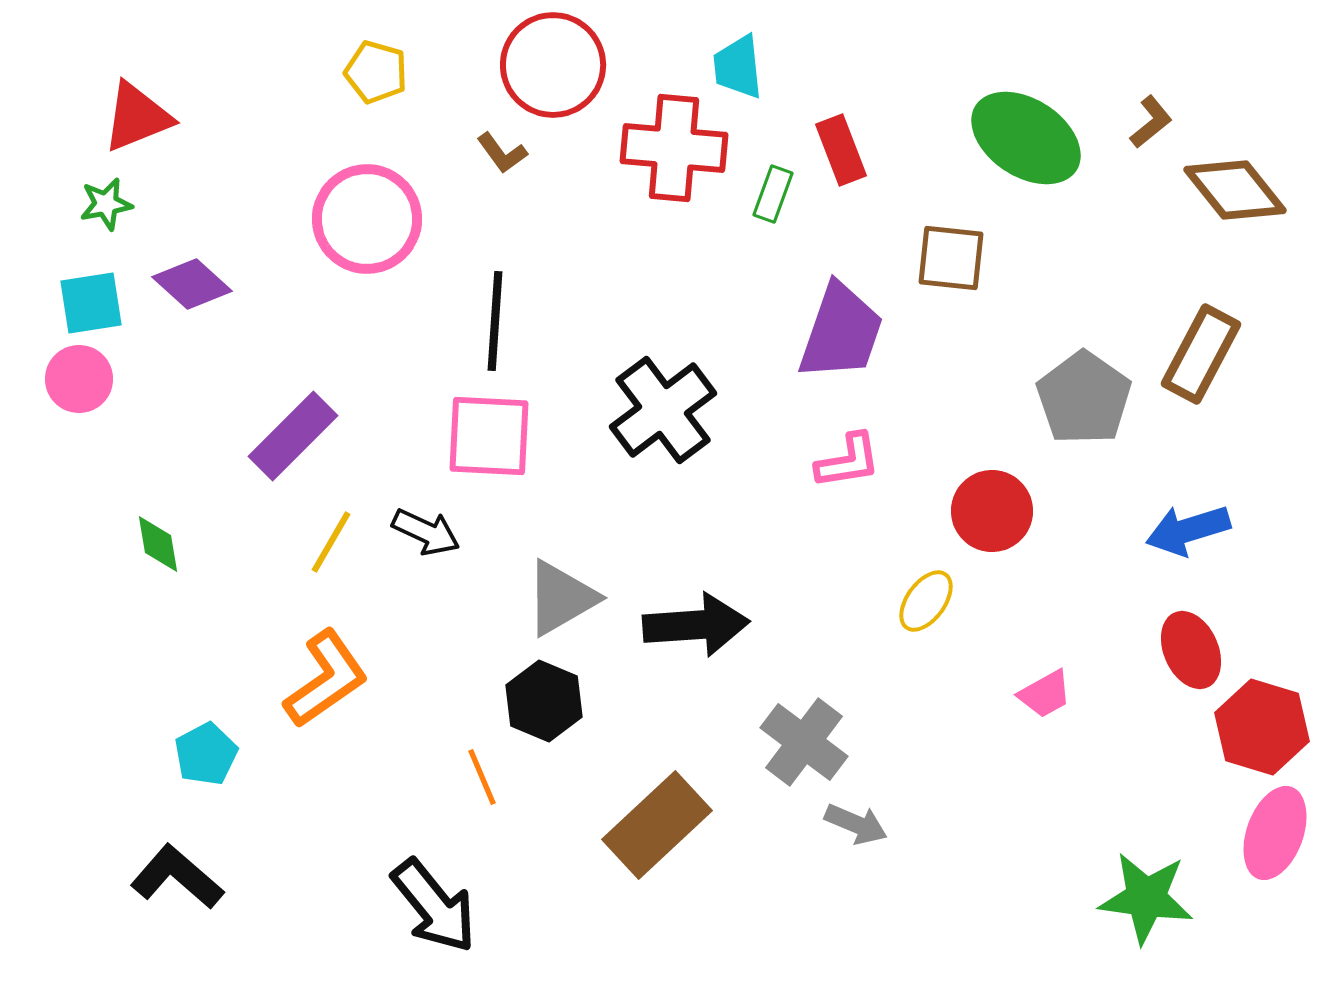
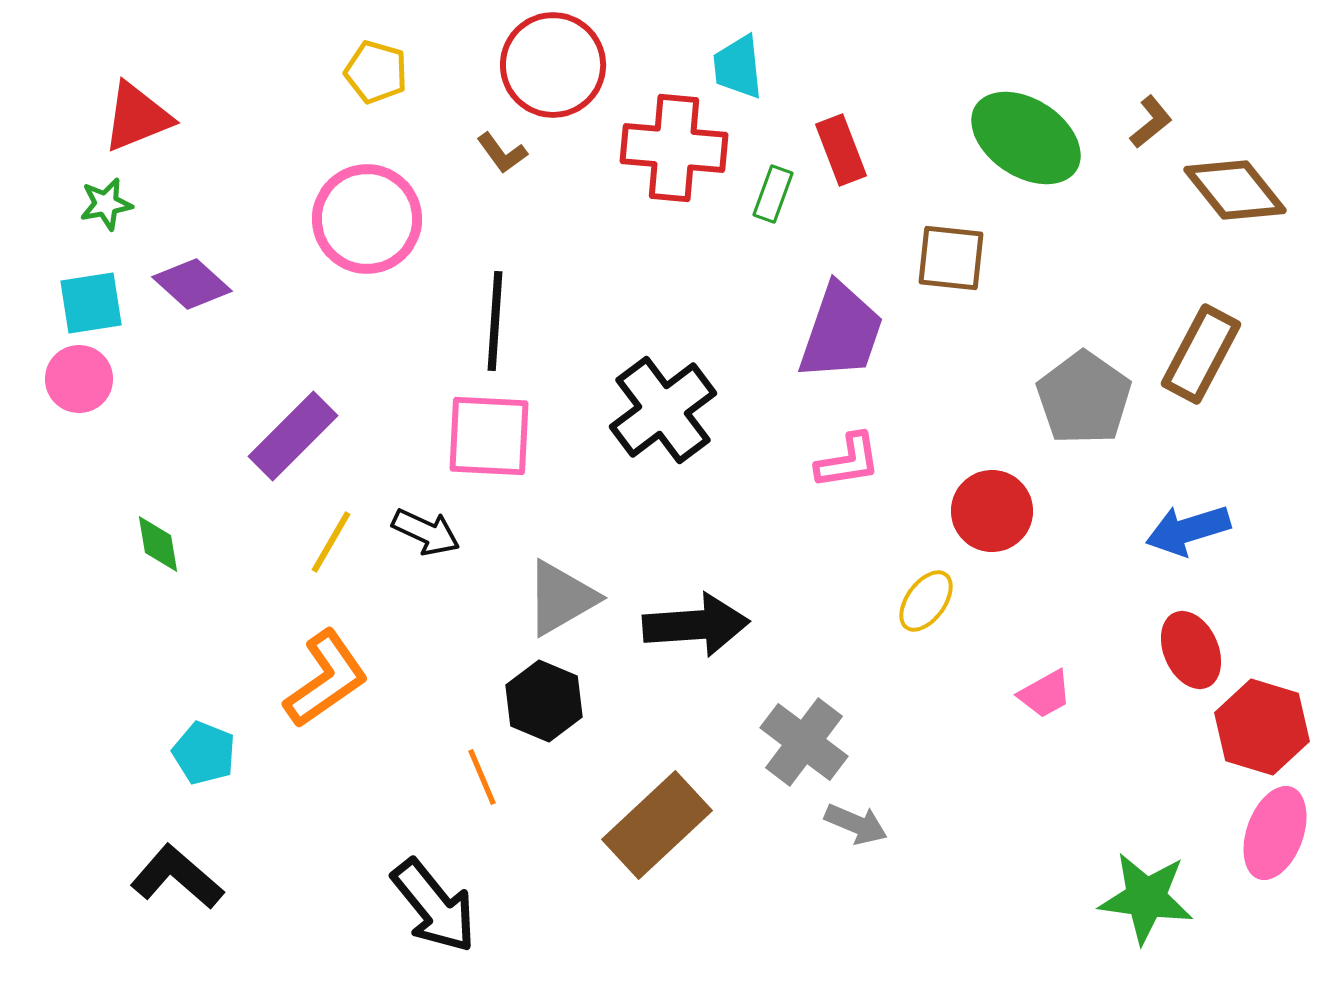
cyan pentagon at (206, 754): moved 2 px left, 1 px up; rotated 22 degrees counterclockwise
